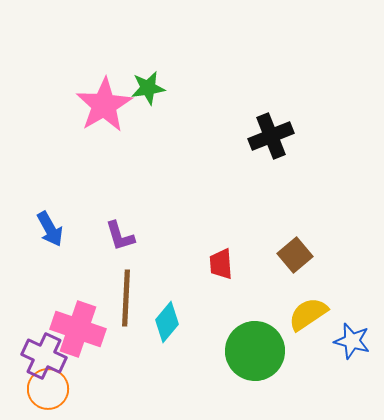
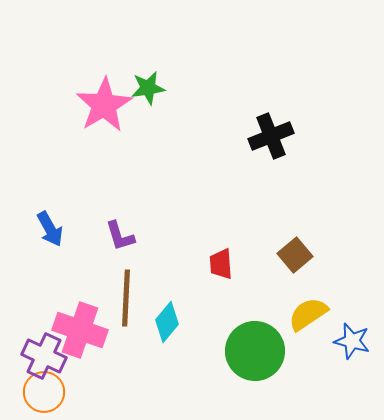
pink cross: moved 2 px right, 1 px down
orange circle: moved 4 px left, 3 px down
